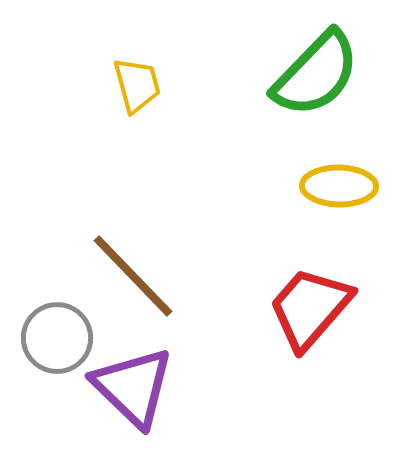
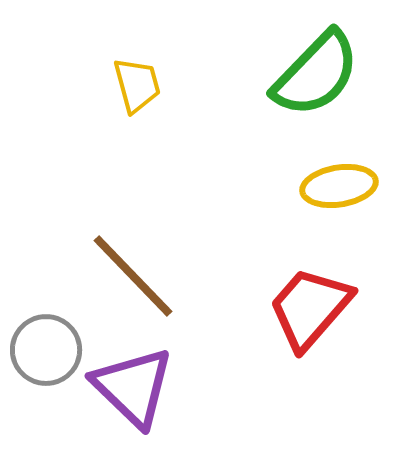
yellow ellipse: rotated 10 degrees counterclockwise
gray circle: moved 11 px left, 12 px down
